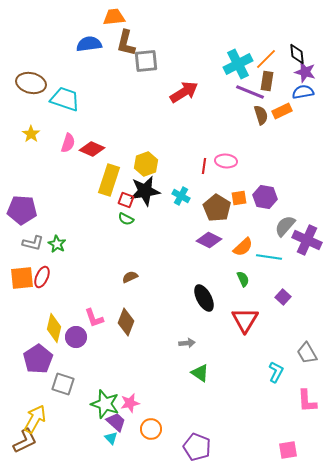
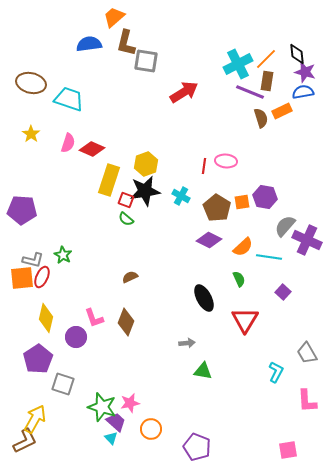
orange trapezoid at (114, 17): rotated 35 degrees counterclockwise
gray square at (146, 61): rotated 15 degrees clockwise
cyan trapezoid at (65, 99): moved 4 px right
brown semicircle at (261, 115): moved 3 px down
orange square at (239, 198): moved 3 px right, 4 px down
green semicircle at (126, 219): rotated 14 degrees clockwise
gray L-shape at (33, 243): moved 17 px down
green star at (57, 244): moved 6 px right, 11 px down
green semicircle at (243, 279): moved 4 px left
purple square at (283, 297): moved 5 px up
yellow diamond at (54, 328): moved 8 px left, 10 px up
green triangle at (200, 373): moved 3 px right, 2 px up; rotated 24 degrees counterclockwise
green star at (105, 404): moved 3 px left, 3 px down
